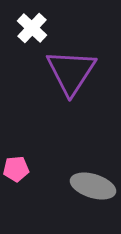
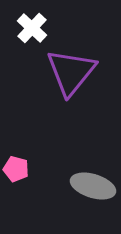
purple triangle: rotated 6 degrees clockwise
pink pentagon: rotated 20 degrees clockwise
